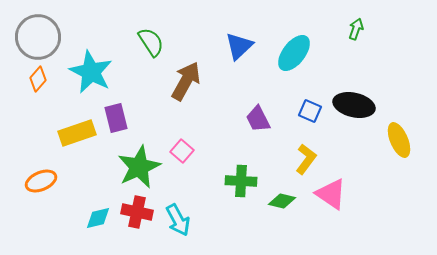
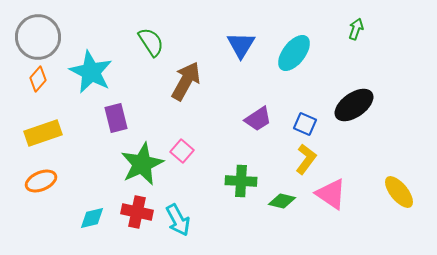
blue triangle: moved 2 px right, 1 px up; rotated 16 degrees counterclockwise
black ellipse: rotated 48 degrees counterclockwise
blue square: moved 5 px left, 13 px down
purple trapezoid: rotated 96 degrees counterclockwise
yellow rectangle: moved 34 px left
yellow ellipse: moved 52 px down; rotated 16 degrees counterclockwise
green star: moved 3 px right, 3 px up
cyan diamond: moved 6 px left
